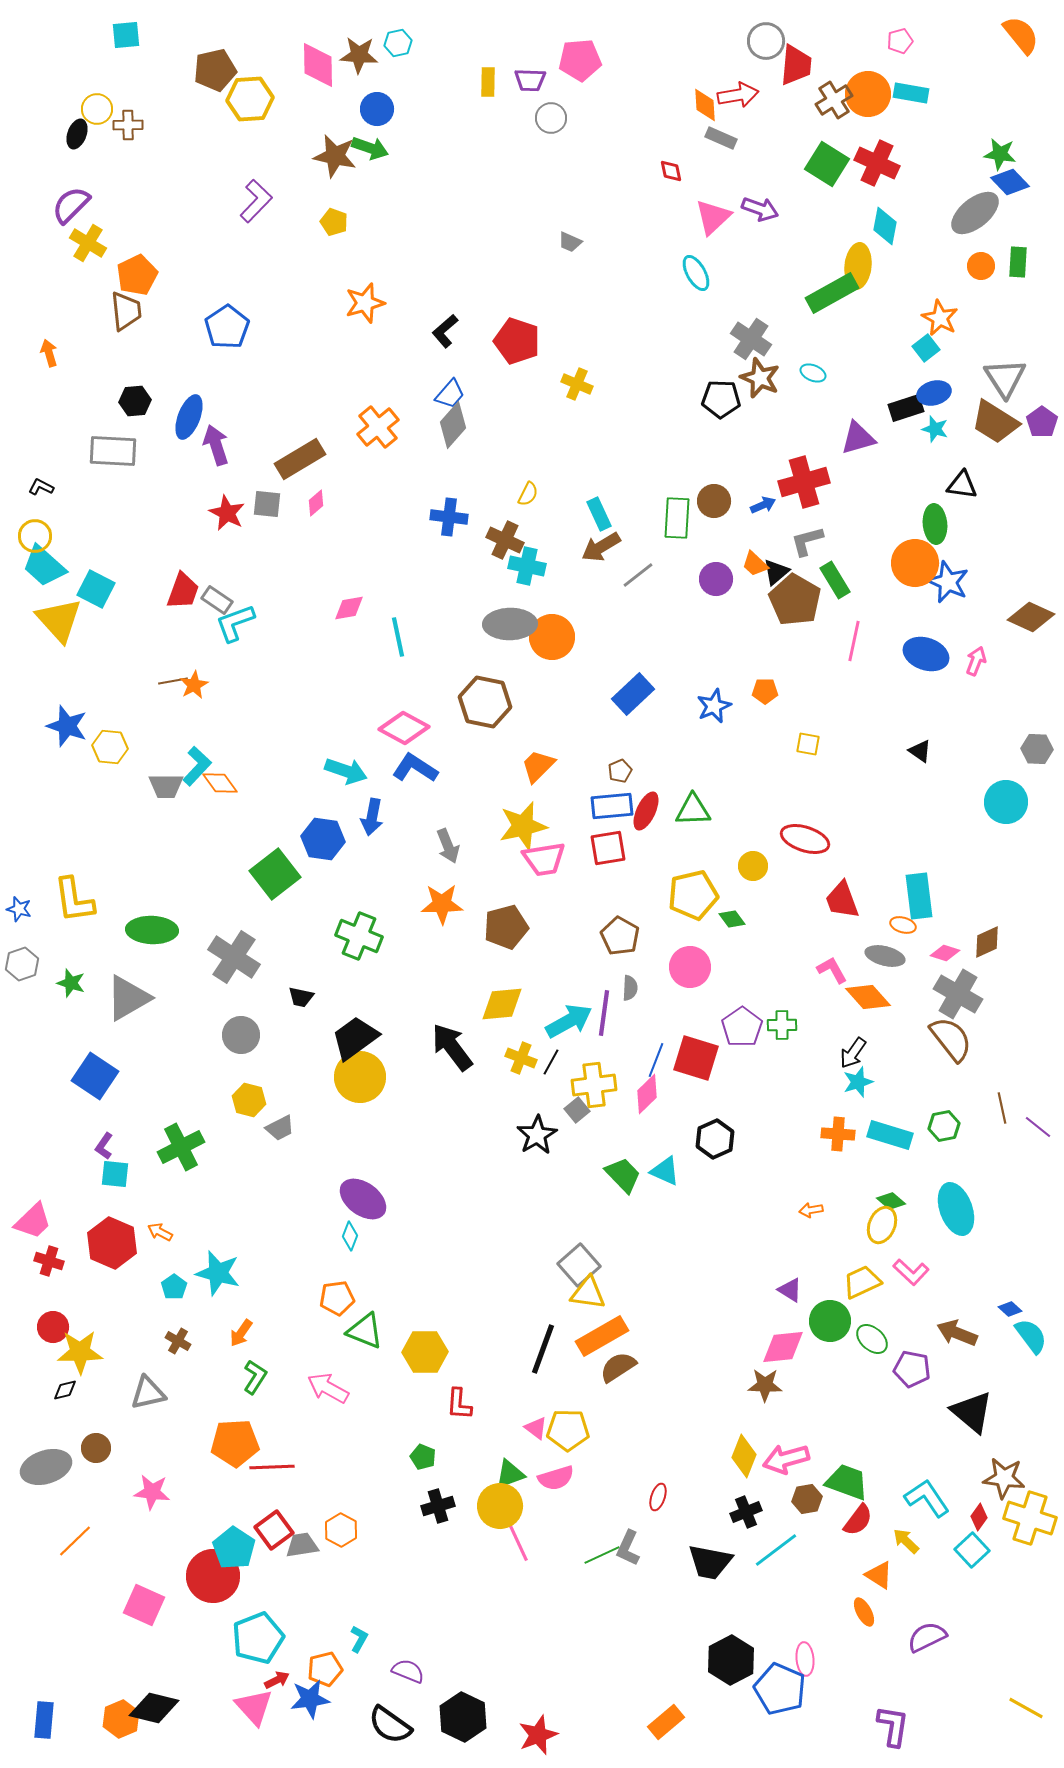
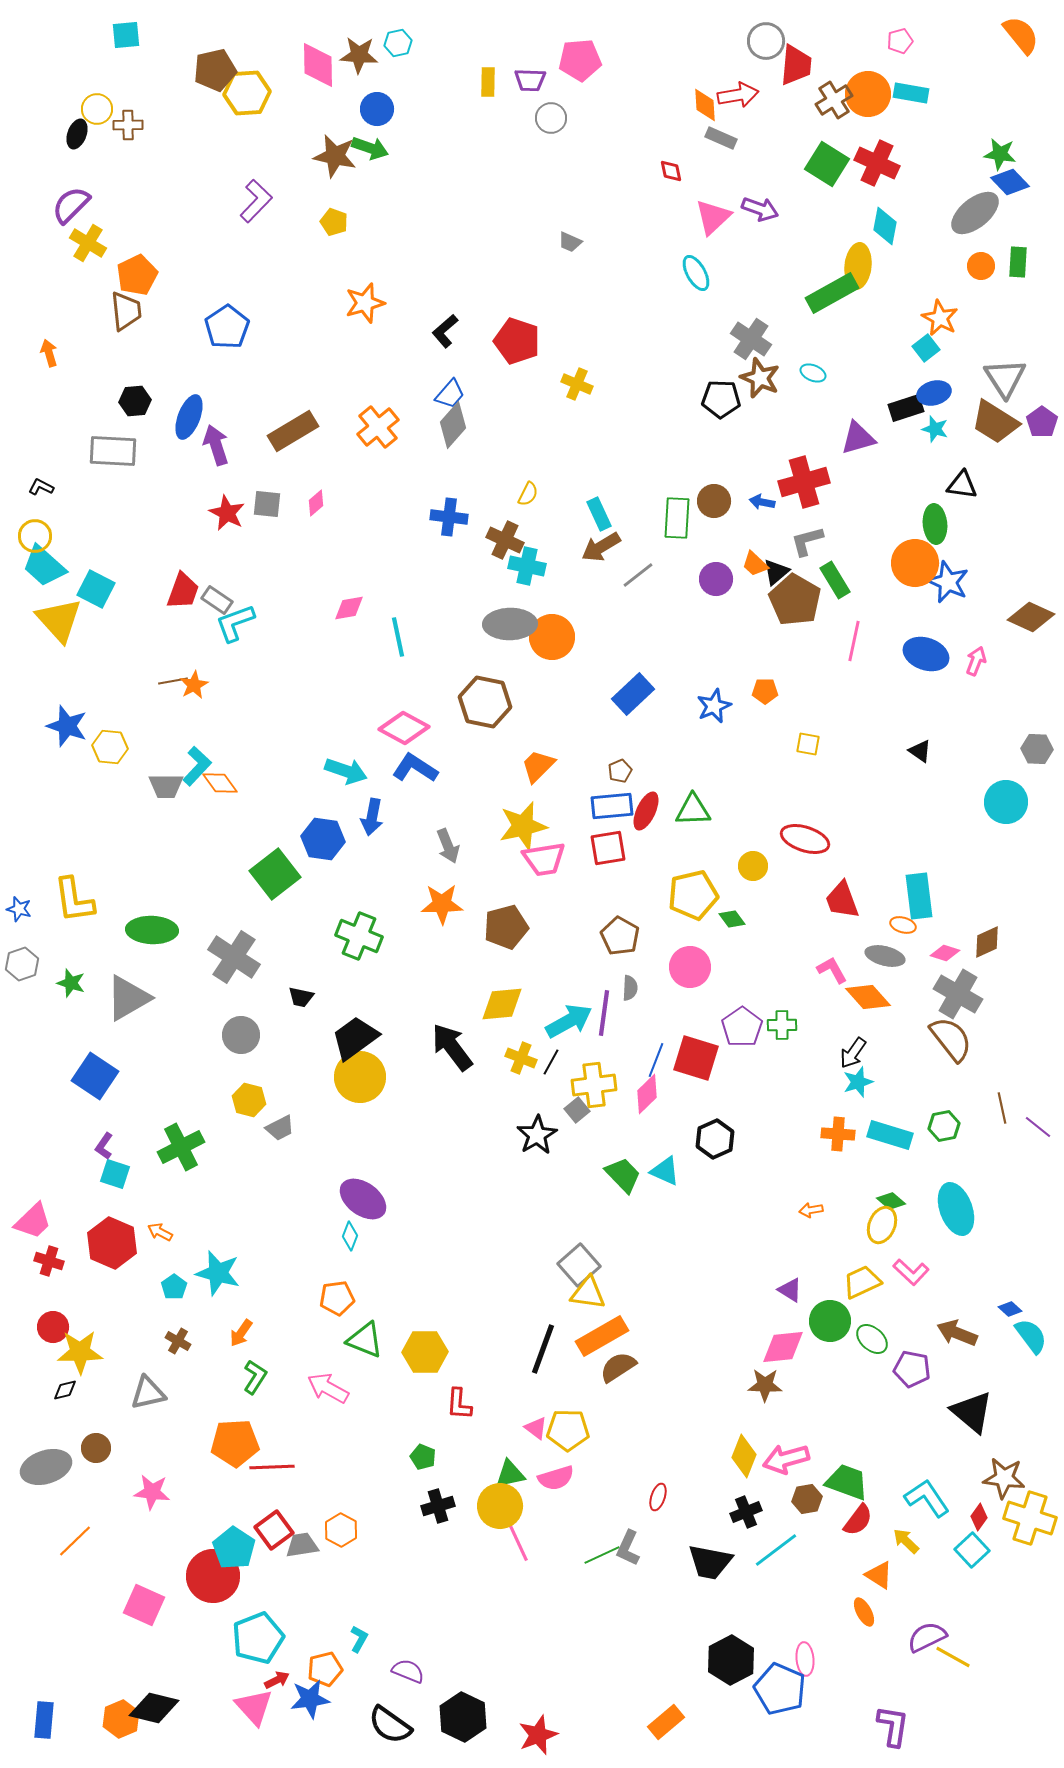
yellow hexagon at (250, 99): moved 3 px left, 6 px up
brown rectangle at (300, 459): moved 7 px left, 28 px up
blue arrow at (763, 505): moved 1 px left, 3 px up; rotated 145 degrees counterclockwise
cyan square at (115, 1174): rotated 12 degrees clockwise
green triangle at (365, 1331): moved 9 px down
green triangle at (510, 1474): rotated 8 degrees clockwise
yellow line at (1026, 1708): moved 73 px left, 51 px up
